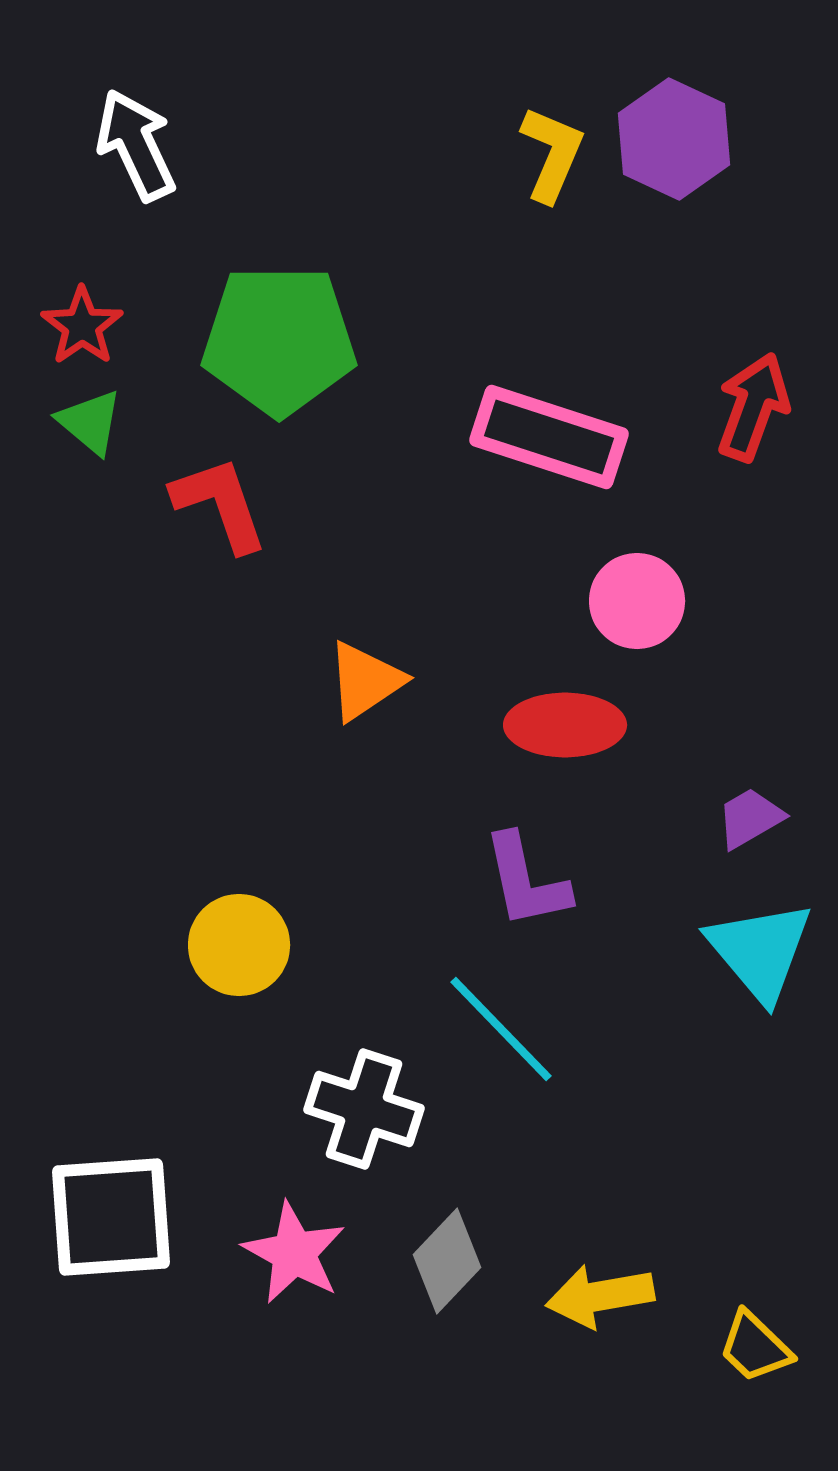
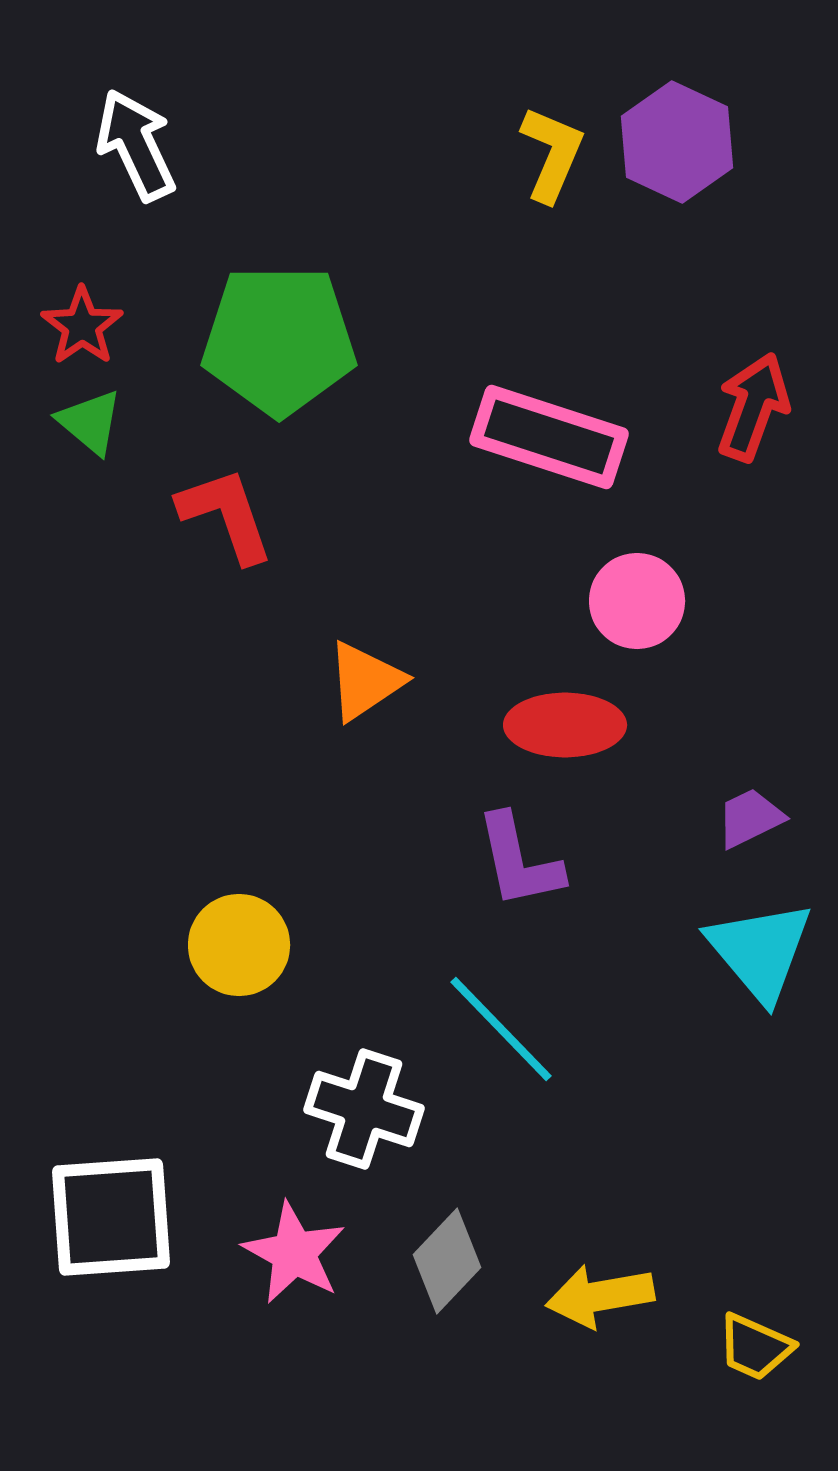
purple hexagon: moved 3 px right, 3 px down
red L-shape: moved 6 px right, 11 px down
purple trapezoid: rotated 4 degrees clockwise
purple L-shape: moved 7 px left, 20 px up
yellow trapezoid: rotated 20 degrees counterclockwise
